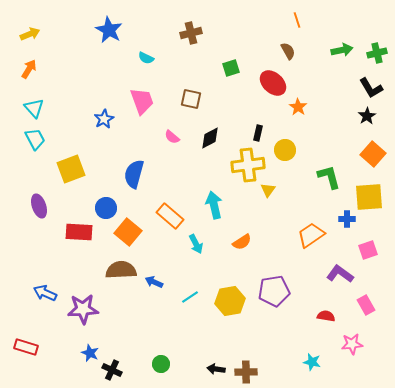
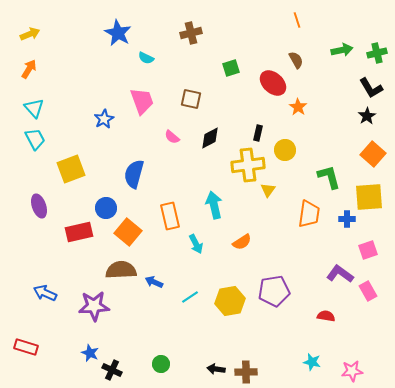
blue star at (109, 30): moved 9 px right, 3 px down
brown semicircle at (288, 51): moved 8 px right, 9 px down
orange rectangle at (170, 216): rotated 36 degrees clockwise
red rectangle at (79, 232): rotated 16 degrees counterclockwise
orange trapezoid at (311, 235): moved 2 px left, 21 px up; rotated 132 degrees clockwise
pink rectangle at (366, 305): moved 2 px right, 14 px up
purple star at (83, 309): moved 11 px right, 3 px up
pink star at (352, 344): moved 27 px down
